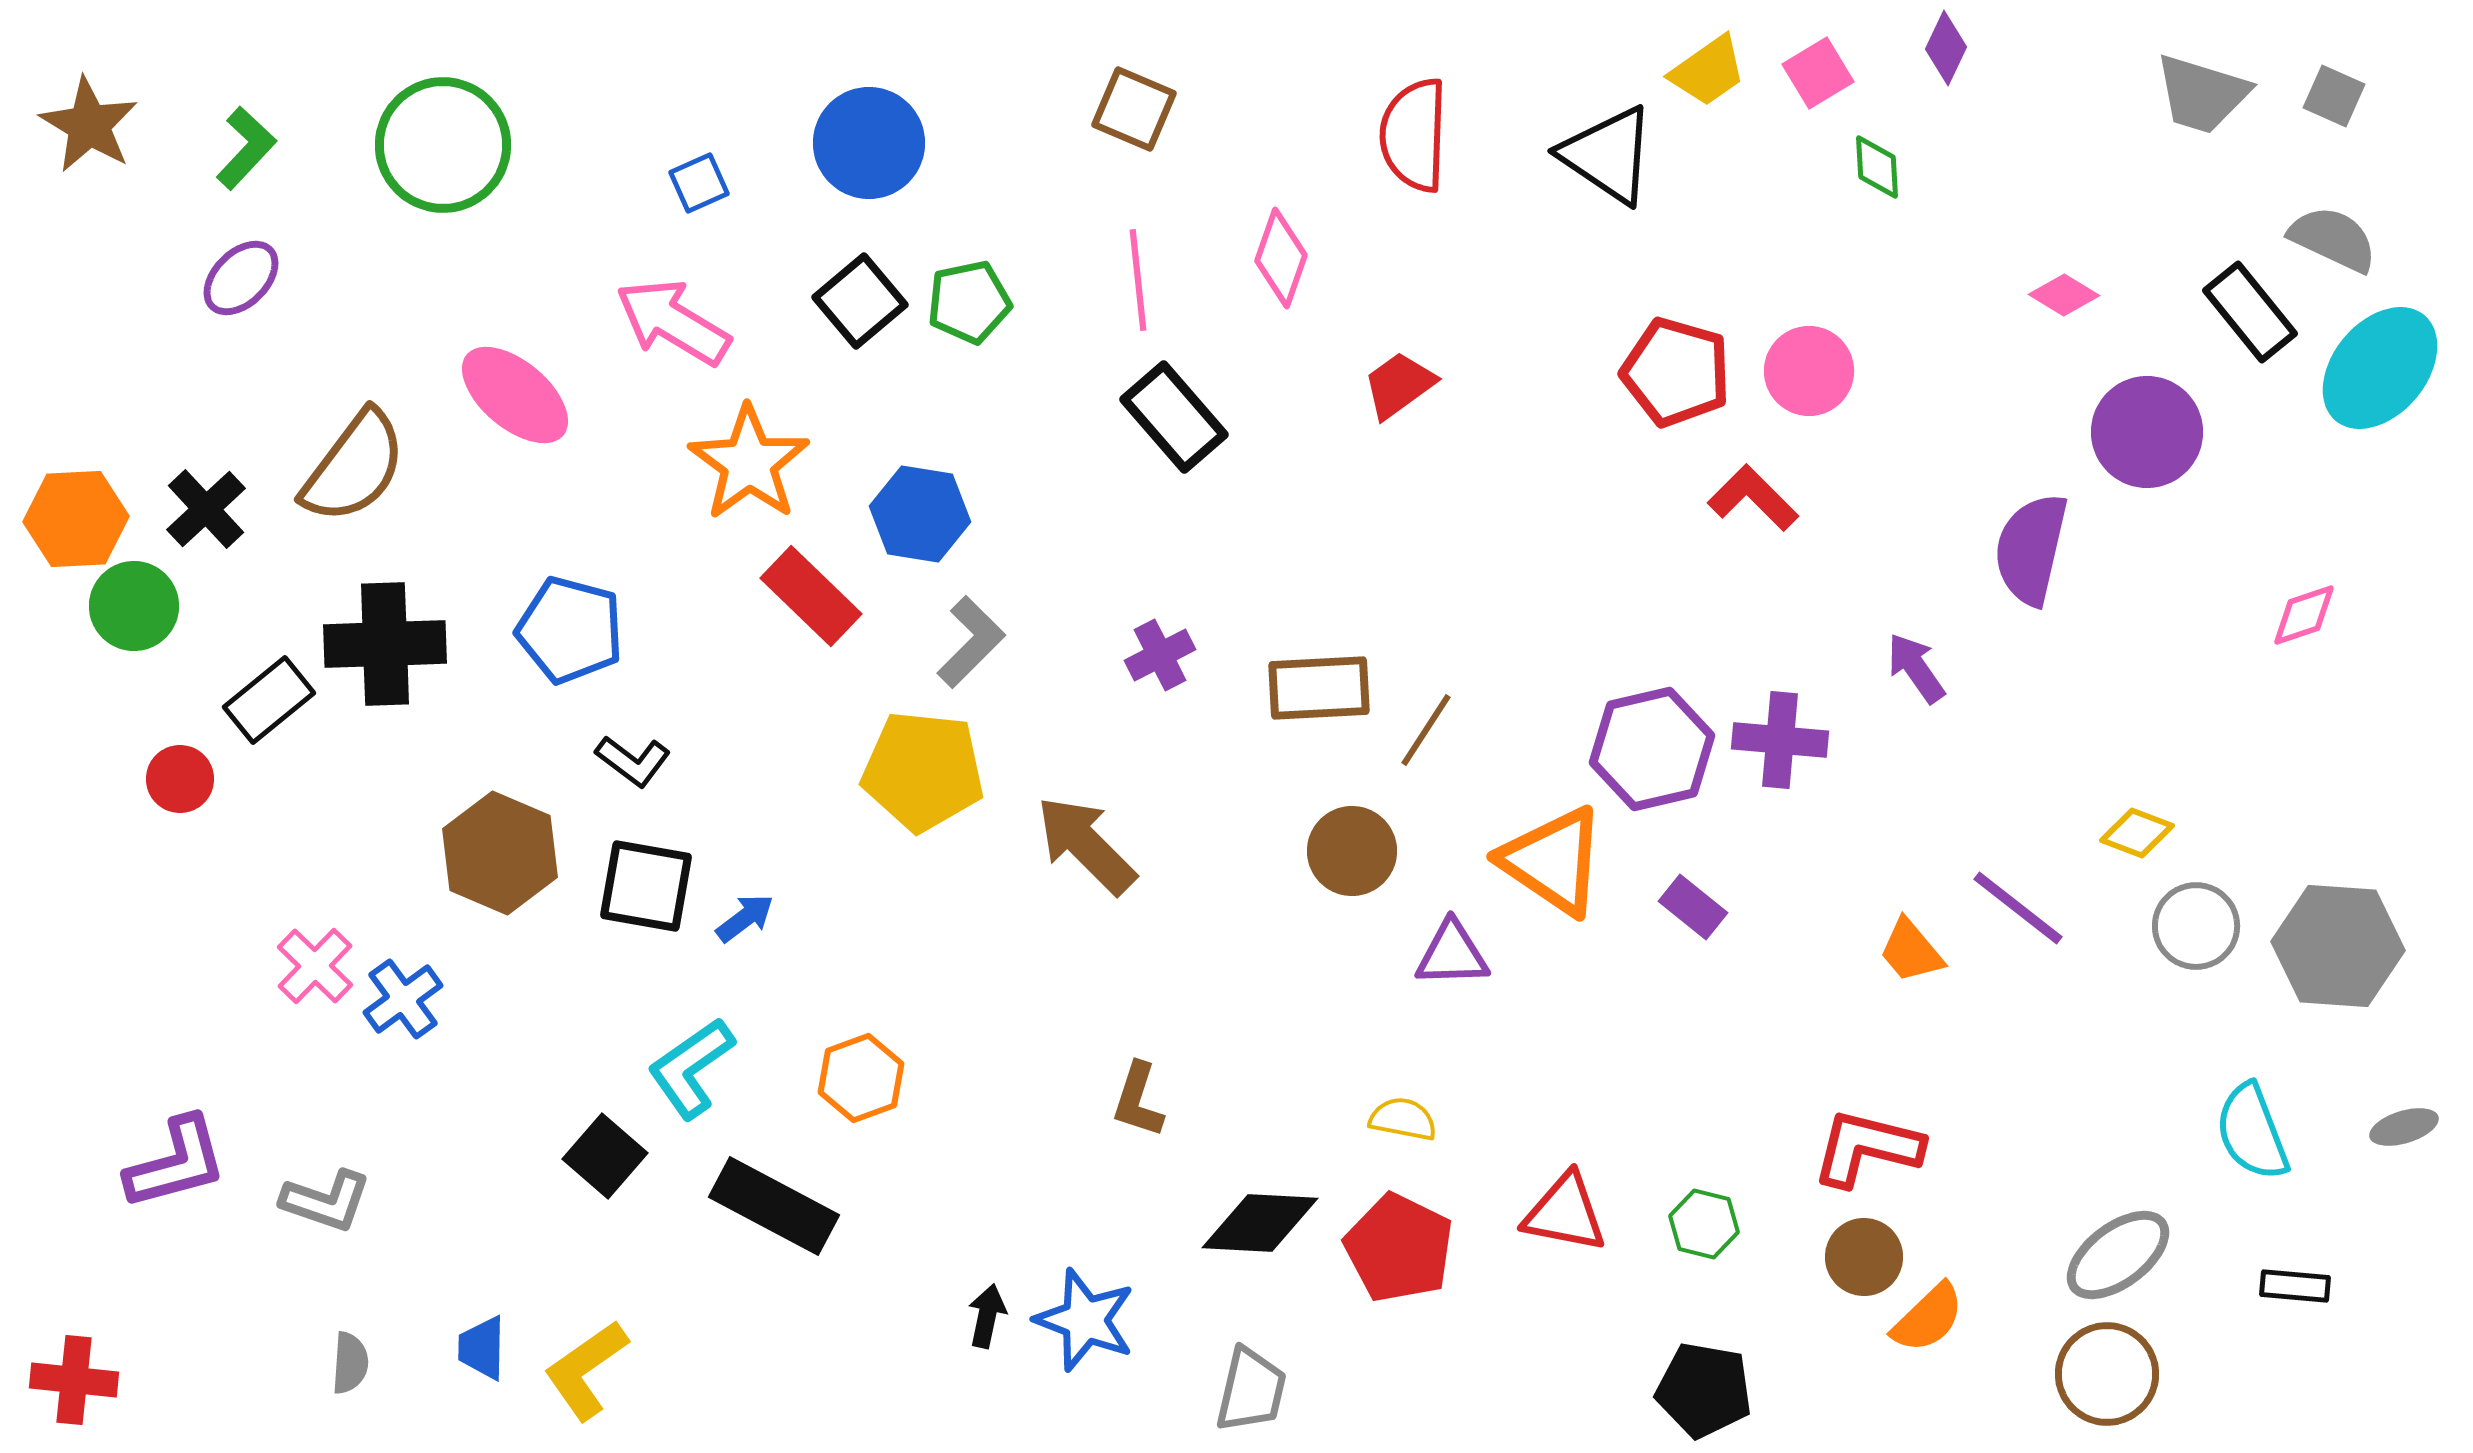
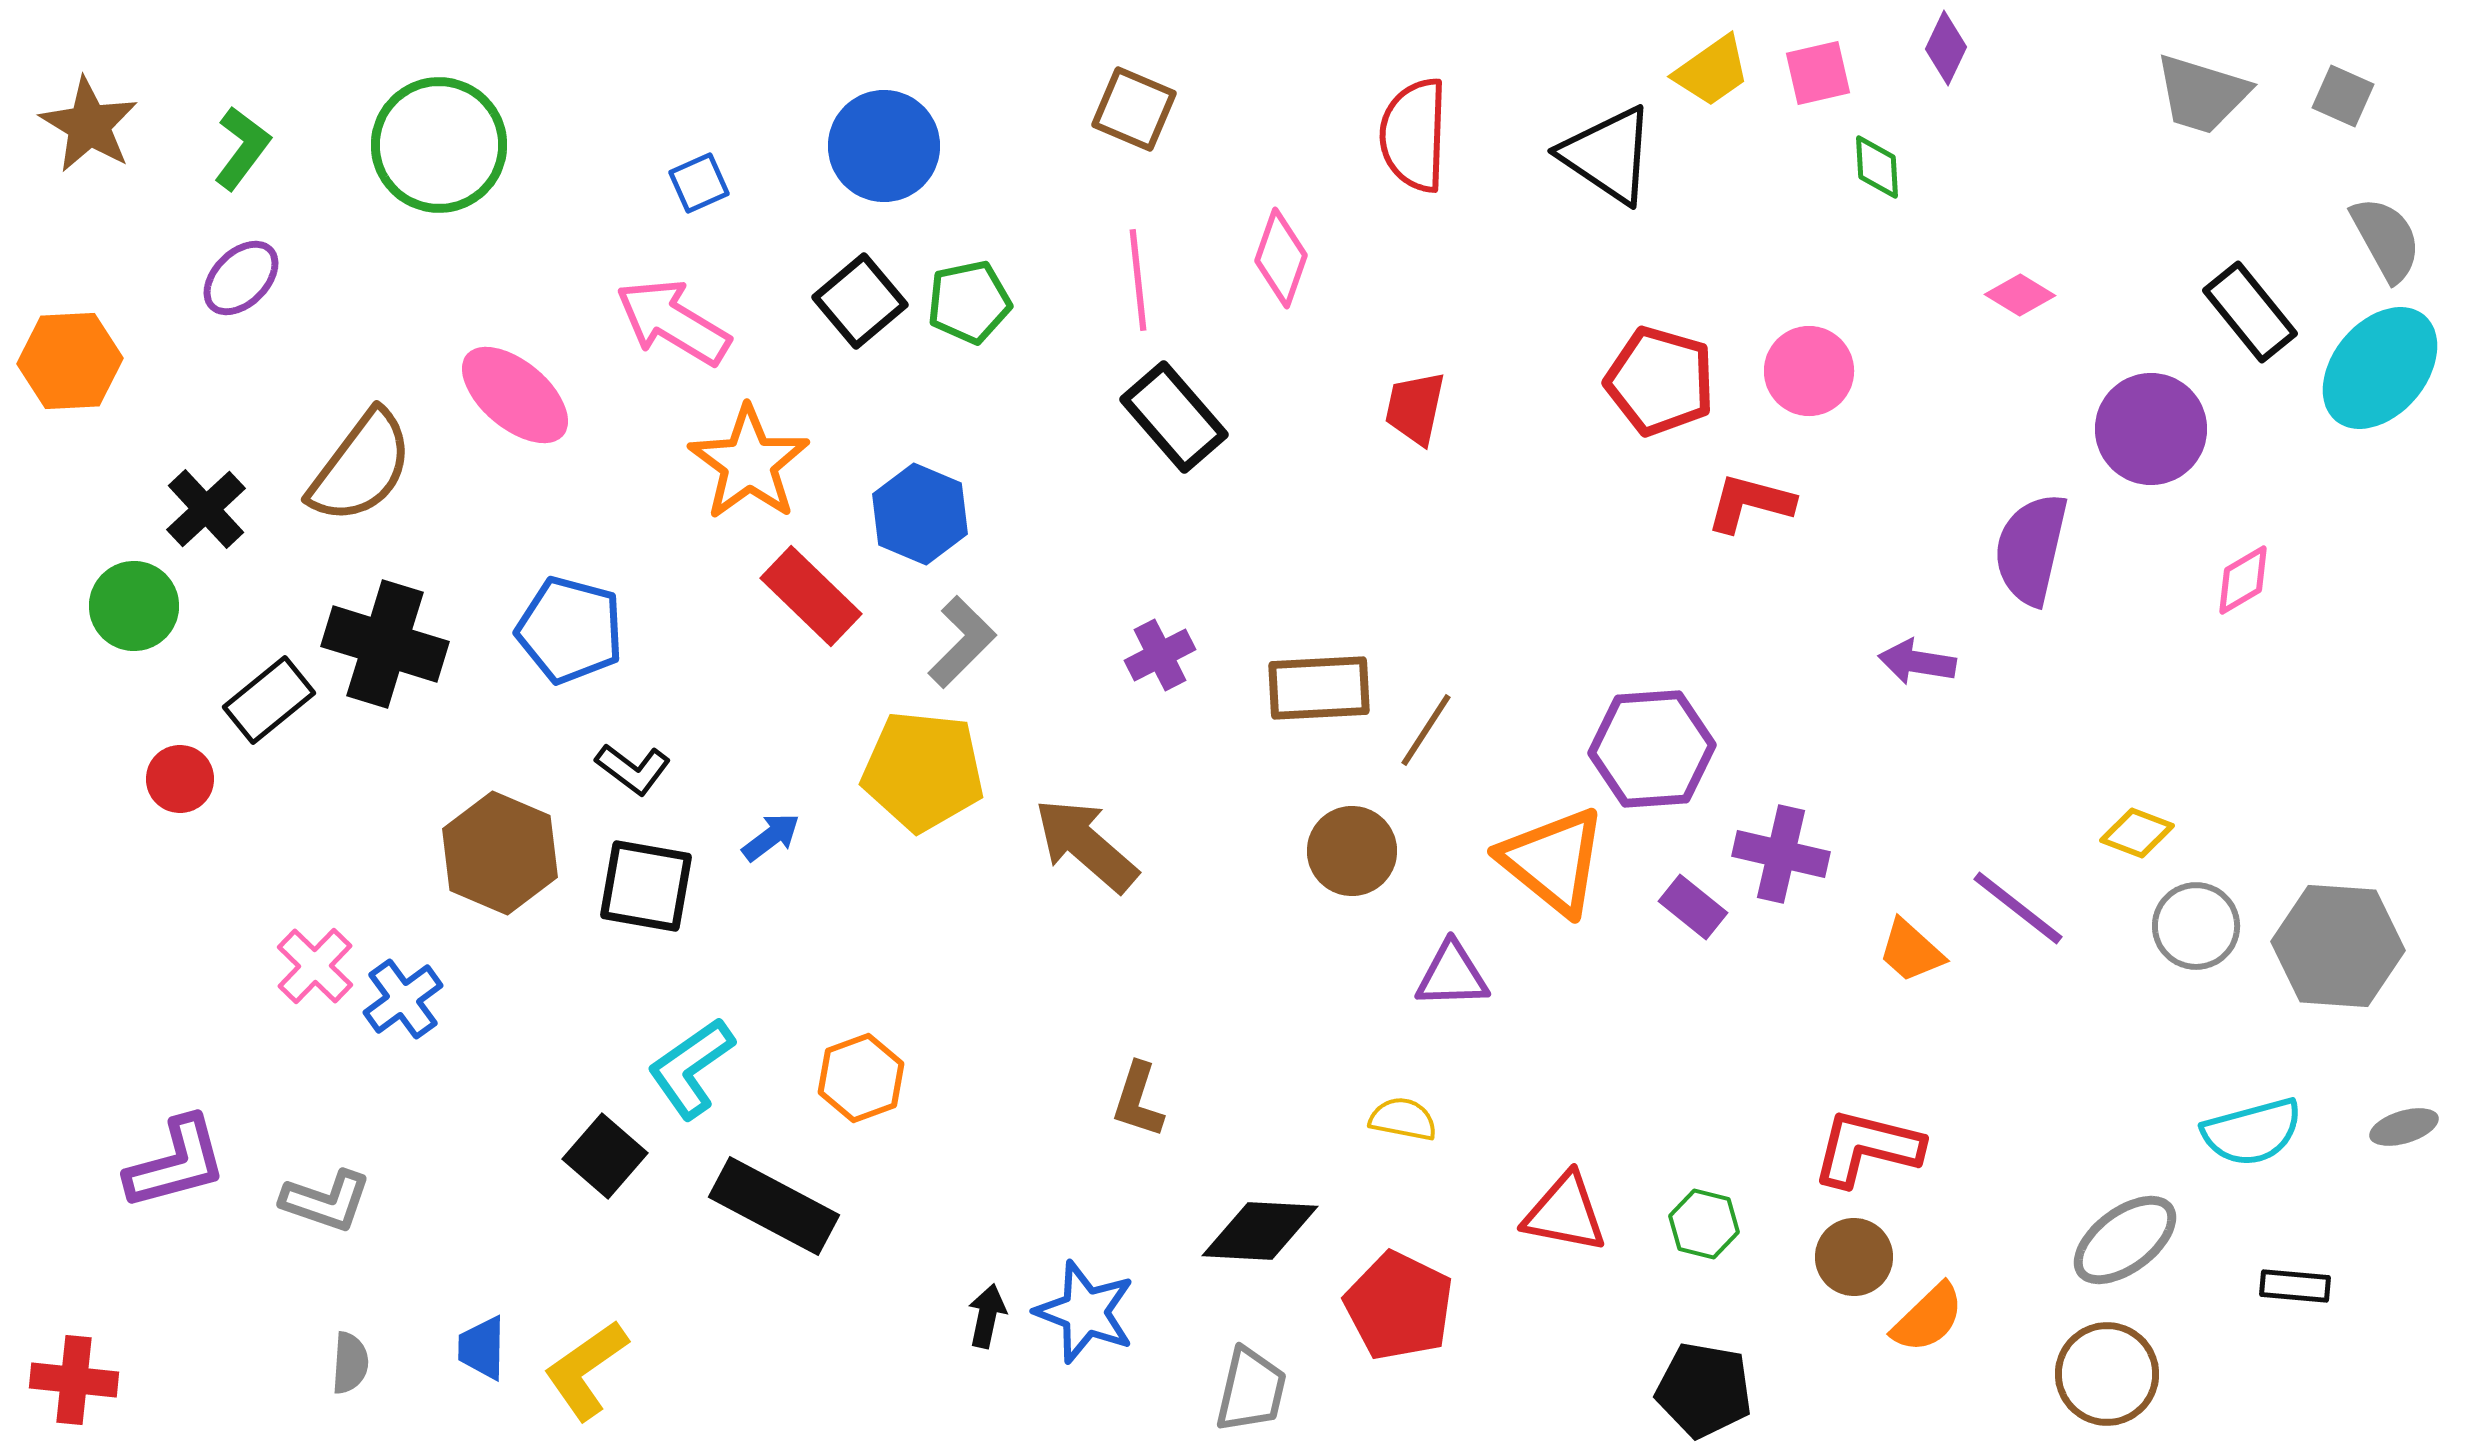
yellow trapezoid at (1708, 71): moved 4 px right
pink square at (1818, 73): rotated 18 degrees clockwise
gray square at (2334, 96): moved 9 px right
blue circle at (869, 143): moved 15 px right, 3 px down
green circle at (443, 145): moved 4 px left
green L-shape at (246, 148): moved 4 px left; rotated 6 degrees counterclockwise
gray semicircle at (2333, 239): moved 53 px right; rotated 36 degrees clockwise
pink diamond at (2064, 295): moved 44 px left
red pentagon at (1676, 372): moved 16 px left, 9 px down
red trapezoid at (1399, 385): moved 16 px right, 23 px down; rotated 42 degrees counterclockwise
purple circle at (2147, 432): moved 4 px right, 3 px up
brown semicircle at (354, 467): moved 7 px right
red L-shape at (1753, 498): moved 3 px left, 5 px down; rotated 30 degrees counterclockwise
blue hexagon at (920, 514): rotated 14 degrees clockwise
orange hexagon at (76, 519): moved 6 px left, 158 px up
pink diamond at (2304, 615): moved 61 px left, 35 px up; rotated 12 degrees counterclockwise
gray L-shape at (971, 642): moved 9 px left
black cross at (385, 644): rotated 19 degrees clockwise
purple arrow at (1916, 668): moved 1 px right, 6 px up; rotated 46 degrees counterclockwise
purple cross at (1780, 740): moved 1 px right, 114 px down; rotated 8 degrees clockwise
purple hexagon at (1652, 749): rotated 9 degrees clockwise
black L-shape at (633, 761): moved 8 px down
brown arrow at (1086, 845): rotated 4 degrees counterclockwise
orange triangle at (1553, 861): rotated 5 degrees clockwise
blue arrow at (745, 918): moved 26 px right, 81 px up
orange trapezoid at (1911, 951): rotated 8 degrees counterclockwise
purple triangle at (1452, 954): moved 21 px down
cyan semicircle at (2252, 1132): rotated 84 degrees counterclockwise
black diamond at (1260, 1223): moved 8 px down
red pentagon at (1399, 1248): moved 58 px down
gray ellipse at (2118, 1255): moved 7 px right, 15 px up
brown circle at (1864, 1257): moved 10 px left
blue star at (1085, 1320): moved 8 px up
